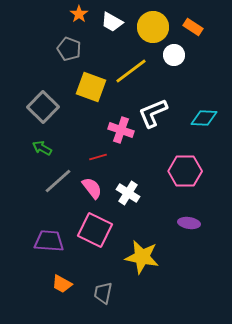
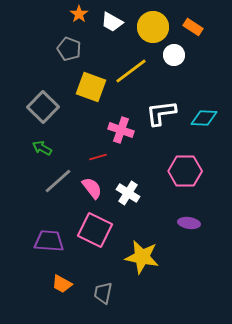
white L-shape: moved 8 px right; rotated 16 degrees clockwise
